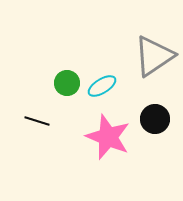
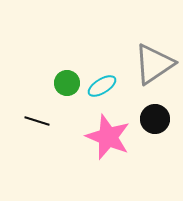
gray triangle: moved 8 px down
